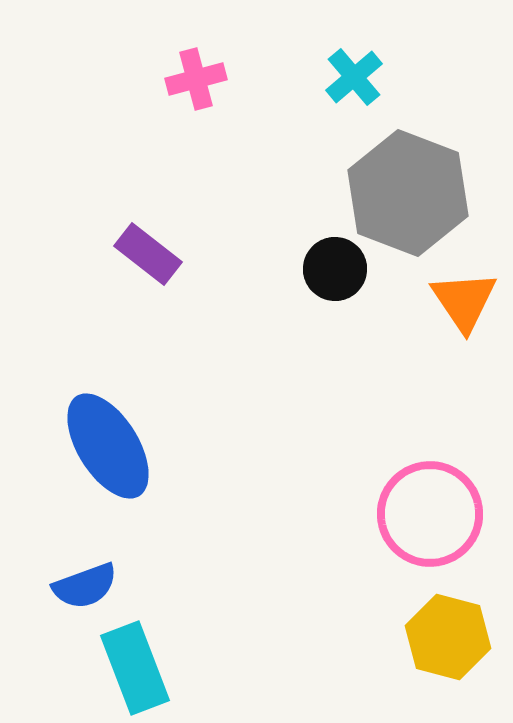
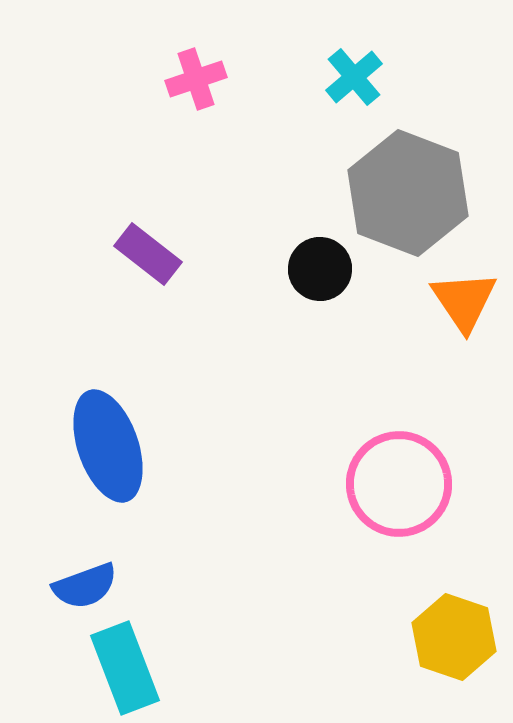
pink cross: rotated 4 degrees counterclockwise
black circle: moved 15 px left
blue ellipse: rotated 13 degrees clockwise
pink circle: moved 31 px left, 30 px up
yellow hexagon: moved 6 px right; rotated 4 degrees clockwise
cyan rectangle: moved 10 px left
